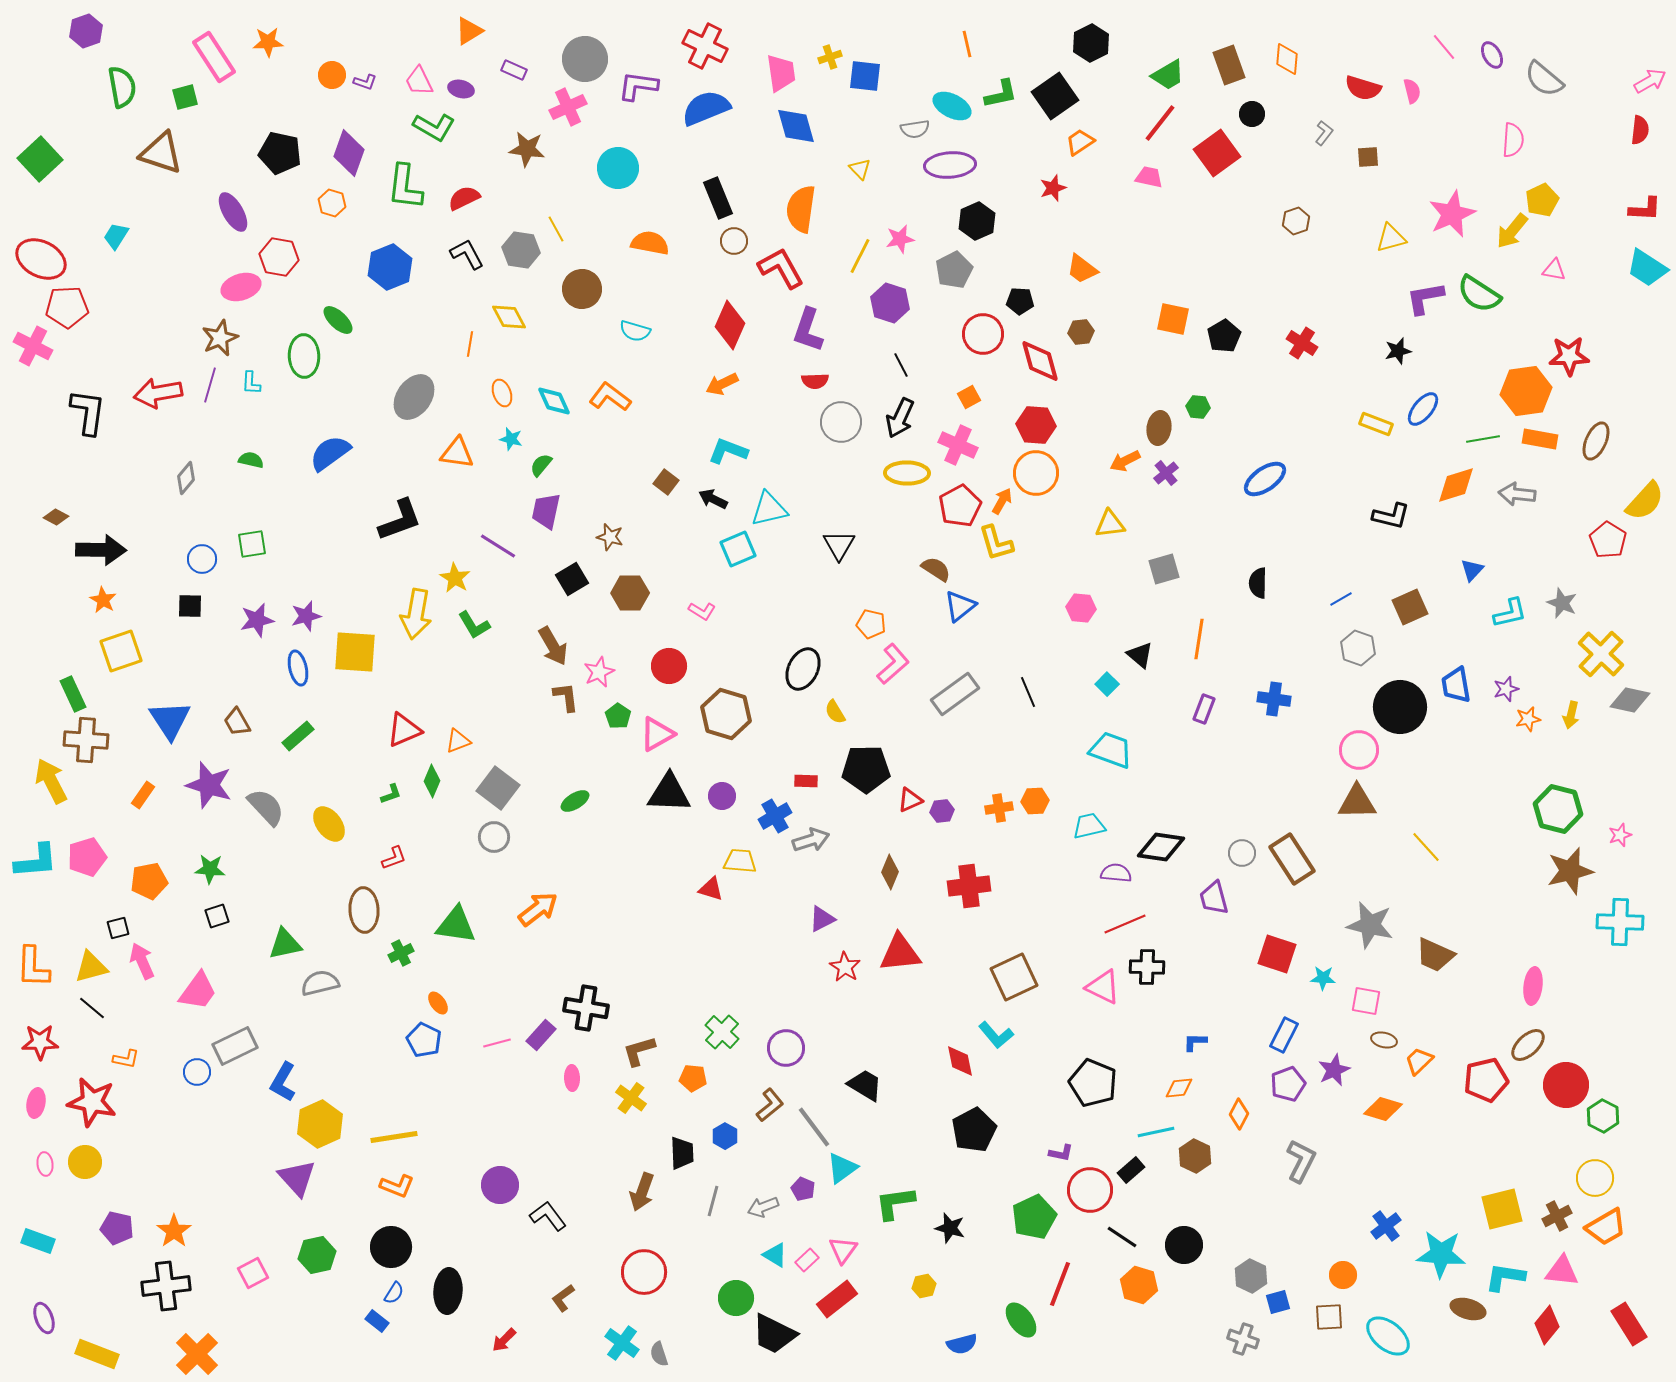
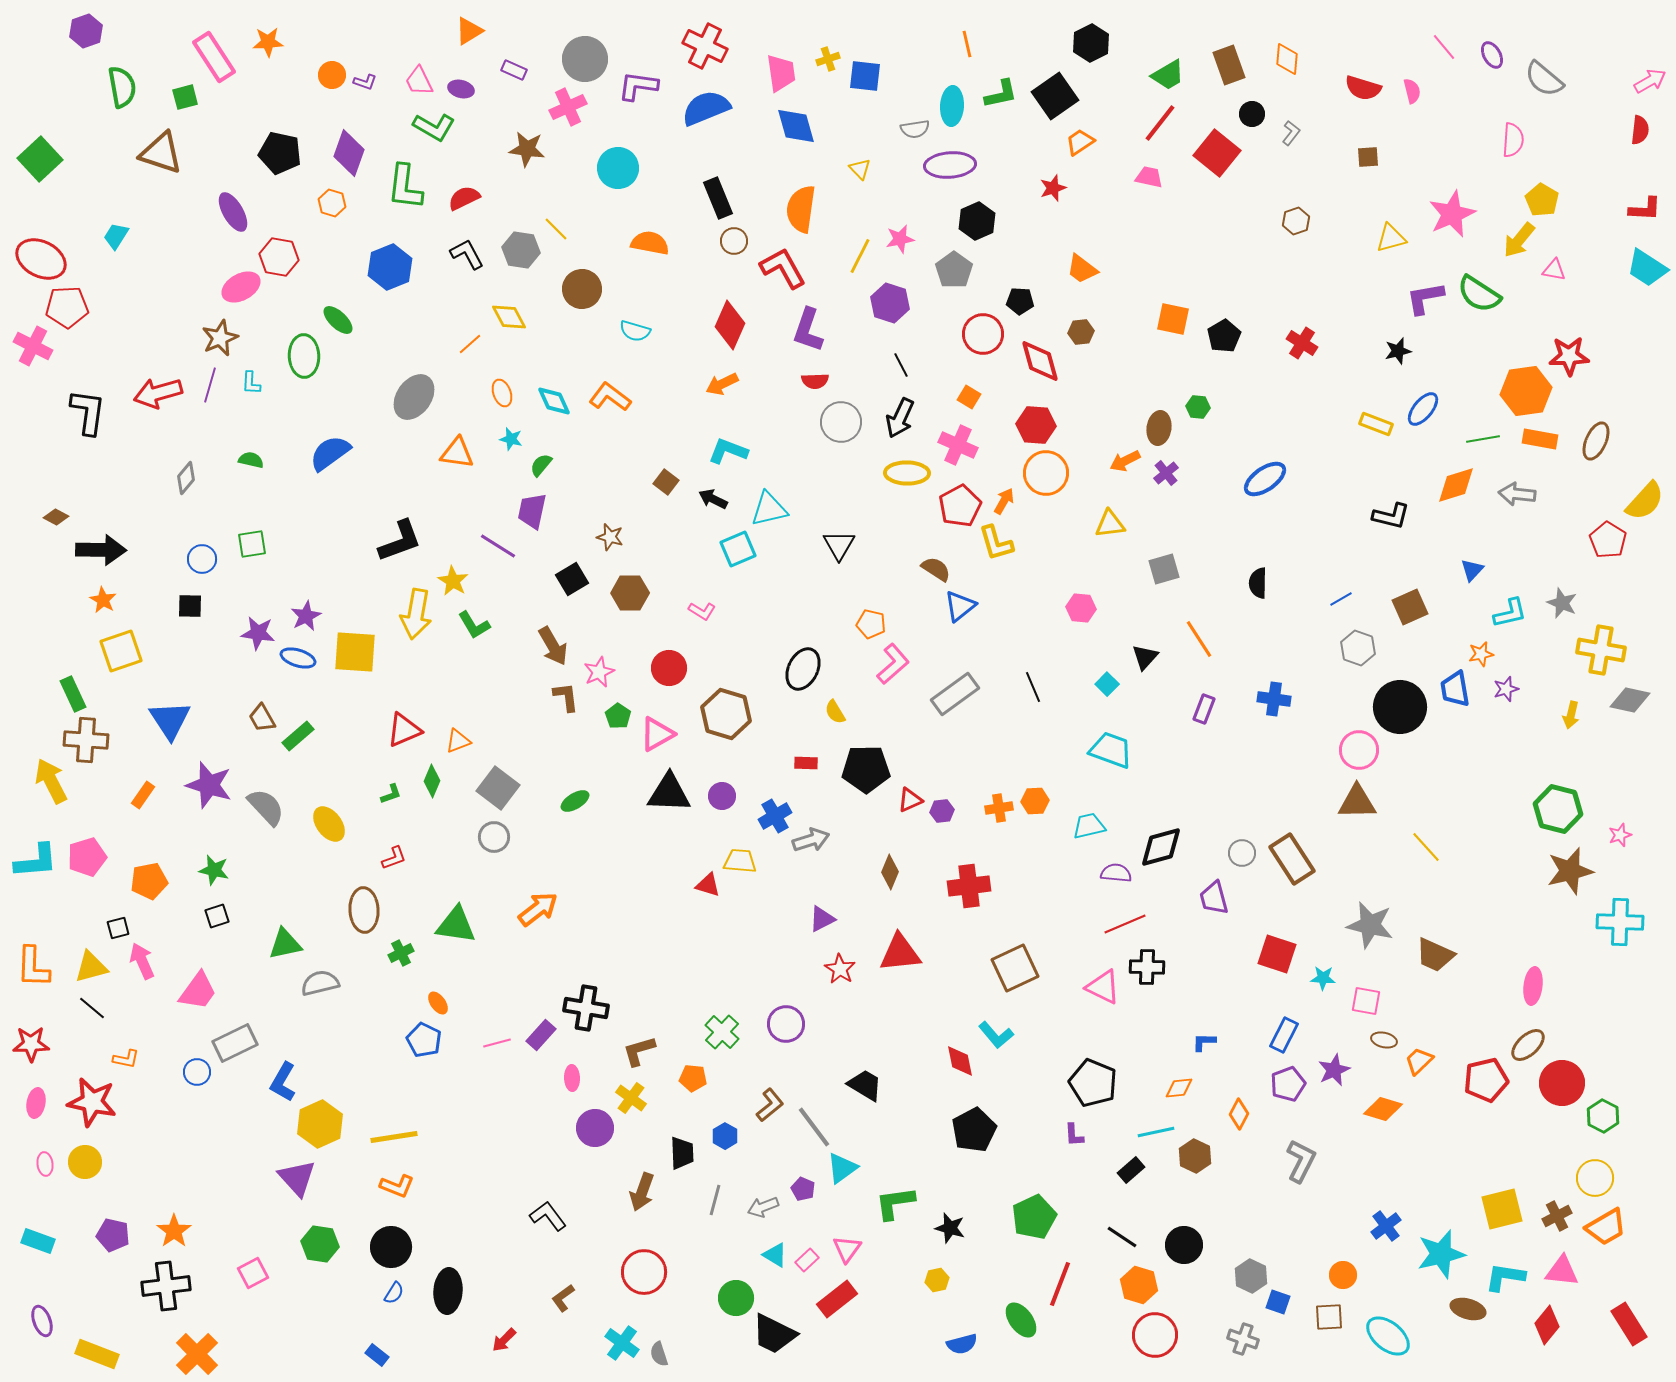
yellow cross at (830, 57): moved 2 px left, 2 px down
cyan ellipse at (952, 106): rotated 66 degrees clockwise
gray L-shape at (1324, 133): moved 33 px left
red square at (1217, 153): rotated 15 degrees counterclockwise
yellow pentagon at (1542, 200): rotated 16 degrees counterclockwise
yellow line at (556, 229): rotated 16 degrees counterclockwise
yellow arrow at (1512, 231): moved 7 px right, 9 px down
red L-shape at (781, 268): moved 2 px right
gray pentagon at (954, 270): rotated 9 degrees counterclockwise
pink ellipse at (241, 287): rotated 12 degrees counterclockwise
orange line at (470, 344): rotated 40 degrees clockwise
red arrow at (158, 393): rotated 6 degrees counterclockwise
orange square at (969, 397): rotated 30 degrees counterclockwise
orange circle at (1036, 473): moved 10 px right
orange arrow at (1002, 501): moved 2 px right
purple trapezoid at (546, 511): moved 14 px left
black L-shape at (400, 520): moved 21 px down
yellow star at (455, 578): moved 2 px left, 3 px down
purple star at (306, 616): rotated 12 degrees counterclockwise
purple star at (257, 620): moved 1 px right, 13 px down; rotated 20 degrees clockwise
orange line at (1199, 639): rotated 42 degrees counterclockwise
yellow cross at (1601, 654): moved 4 px up; rotated 33 degrees counterclockwise
black triangle at (1140, 655): moved 5 px right, 2 px down; rotated 32 degrees clockwise
red circle at (669, 666): moved 2 px down
blue ellipse at (298, 668): moved 10 px up; rotated 60 degrees counterclockwise
blue trapezoid at (1456, 685): moved 1 px left, 4 px down
black line at (1028, 692): moved 5 px right, 5 px up
orange star at (1528, 719): moved 47 px left, 65 px up
brown trapezoid at (237, 722): moved 25 px right, 4 px up
red rectangle at (806, 781): moved 18 px up
black diamond at (1161, 847): rotated 24 degrees counterclockwise
green star at (210, 869): moved 4 px right, 1 px down; rotated 8 degrees clockwise
red triangle at (711, 889): moved 3 px left, 4 px up
red star at (845, 967): moved 5 px left, 2 px down
brown square at (1014, 977): moved 1 px right, 9 px up
red star at (40, 1042): moved 9 px left, 2 px down
blue L-shape at (1195, 1042): moved 9 px right
gray rectangle at (235, 1046): moved 3 px up
purple circle at (786, 1048): moved 24 px up
red circle at (1566, 1085): moved 4 px left, 2 px up
purple L-shape at (1061, 1153): moved 13 px right, 18 px up; rotated 75 degrees clockwise
purple circle at (500, 1185): moved 95 px right, 57 px up
red circle at (1090, 1190): moved 65 px right, 145 px down
gray line at (713, 1201): moved 2 px right, 1 px up
purple pentagon at (117, 1228): moved 4 px left, 7 px down
pink triangle at (843, 1250): moved 4 px right, 1 px up
cyan star at (1441, 1254): rotated 18 degrees counterclockwise
green hexagon at (317, 1255): moved 3 px right, 11 px up; rotated 21 degrees clockwise
yellow hexagon at (924, 1286): moved 13 px right, 6 px up
blue square at (1278, 1302): rotated 35 degrees clockwise
purple ellipse at (44, 1318): moved 2 px left, 3 px down
blue rectangle at (377, 1321): moved 34 px down
